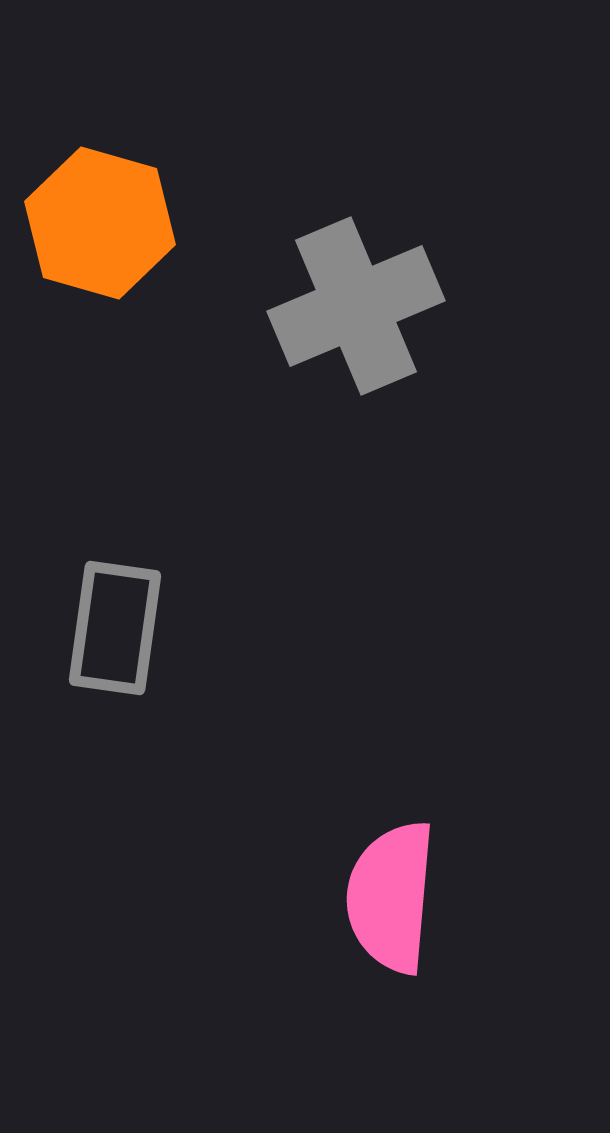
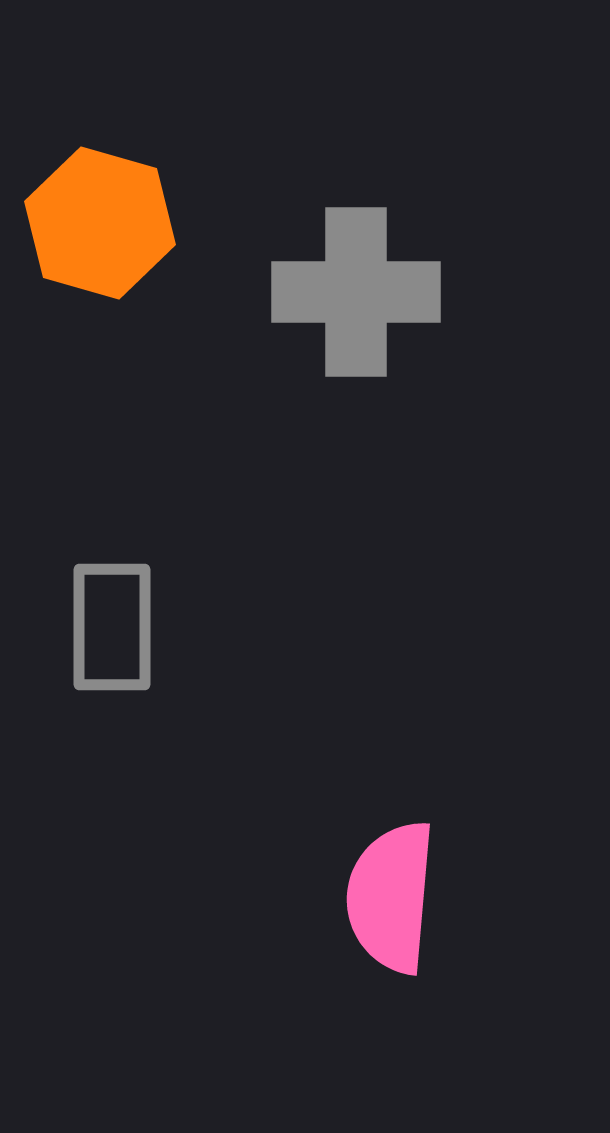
gray cross: moved 14 px up; rotated 23 degrees clockwise
gray rectangle: moved 3 px left, 1 px up; rotated 8 degrees counterclockwise
